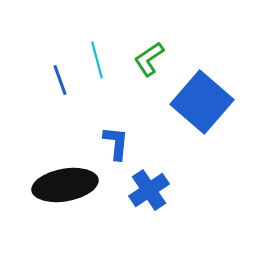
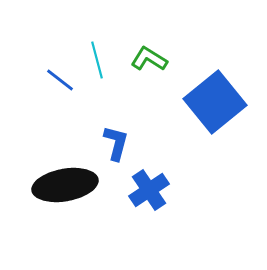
green L-shape: rotated 66 degrees clockwise
blue line: rotated 32 degrees counterclockwise
blue square: moved 13 px right; rotated 10 degrees clockwise
blue L-shape: rotated 9 degrees clockwise
